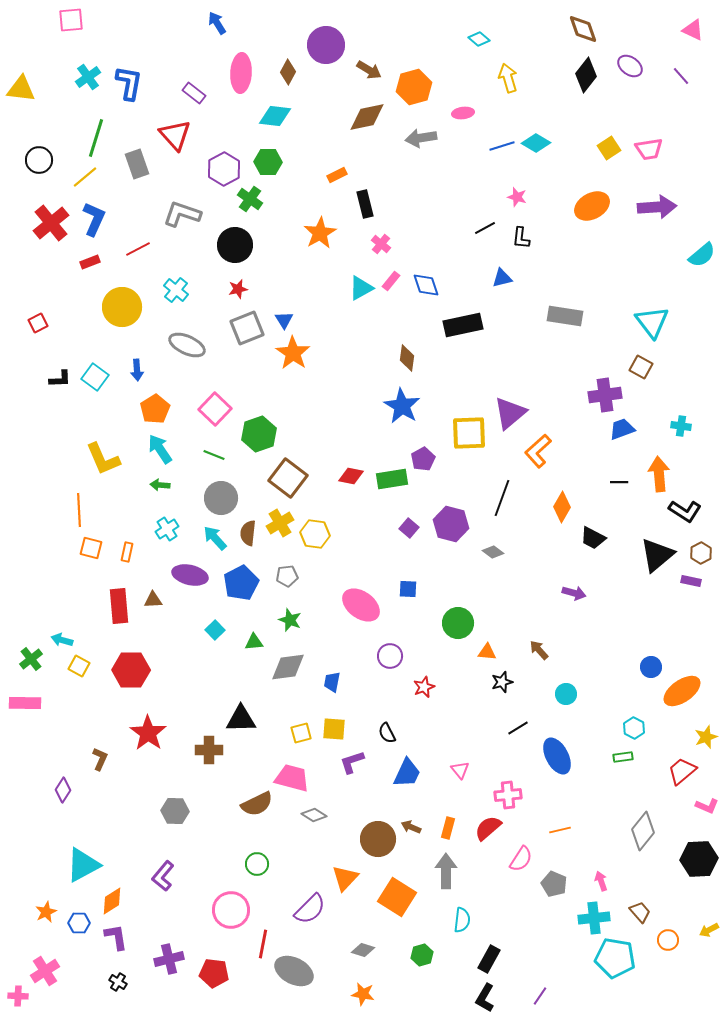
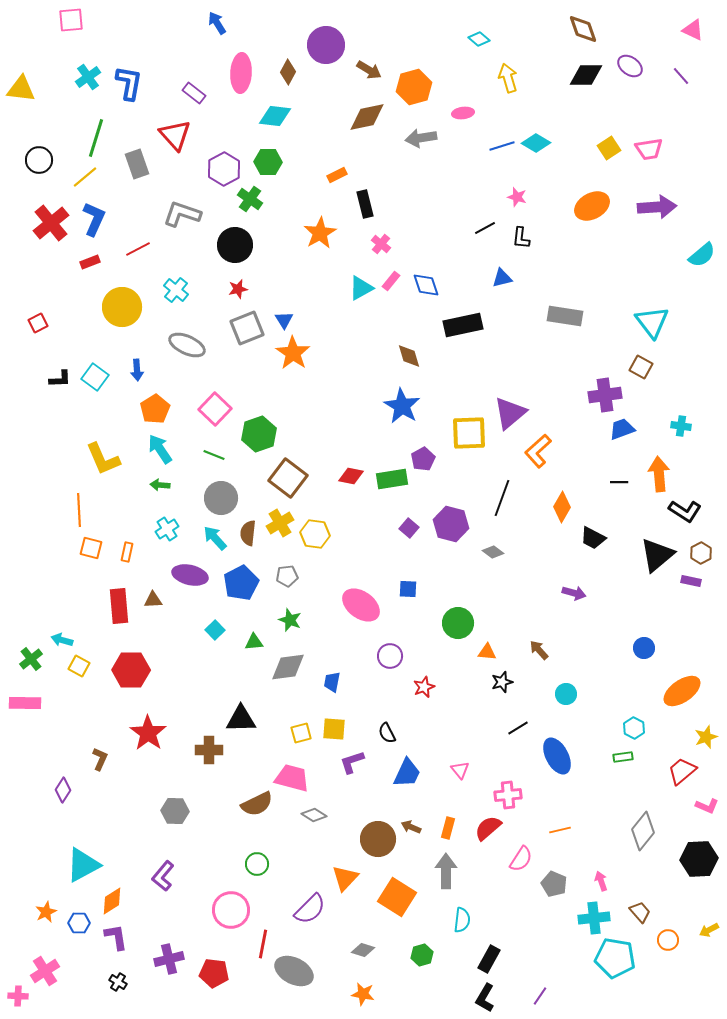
black diamond at (586, 75): rotated 52 degrees clockwise
brown diamond at (407, 358): moved 2 px right, 2 px up; rotated 24 degrees counterclockwise
blue circle at (651, 667): moved 7 px left, 19 px up
